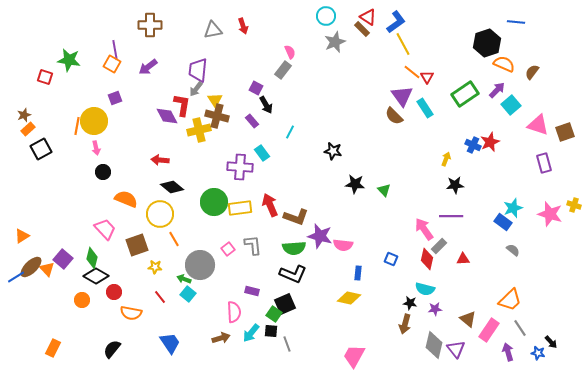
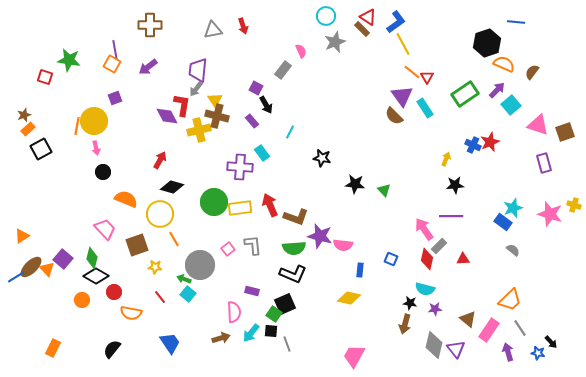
pink semicircle at (290, 52): moved 11 px right, 1 px up
black star at (333, 151): moved 11 px left, 7 px down
red arrow at (160, 160): rotated 114 degrees clockwise
black diamond at (172, 187): rotated 25 degrees counterclockwise
blue rectangle at (358, 273): moved 2 px right, 3 px up
